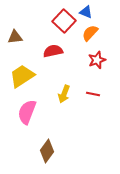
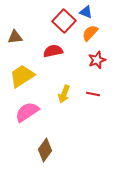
pink semicircle: rotated 35 degrees clockwise
brown diamond: moved 2 px left, 1 px up
